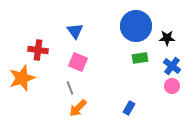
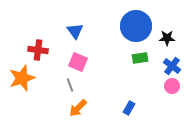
gray line: moved 3 px up
